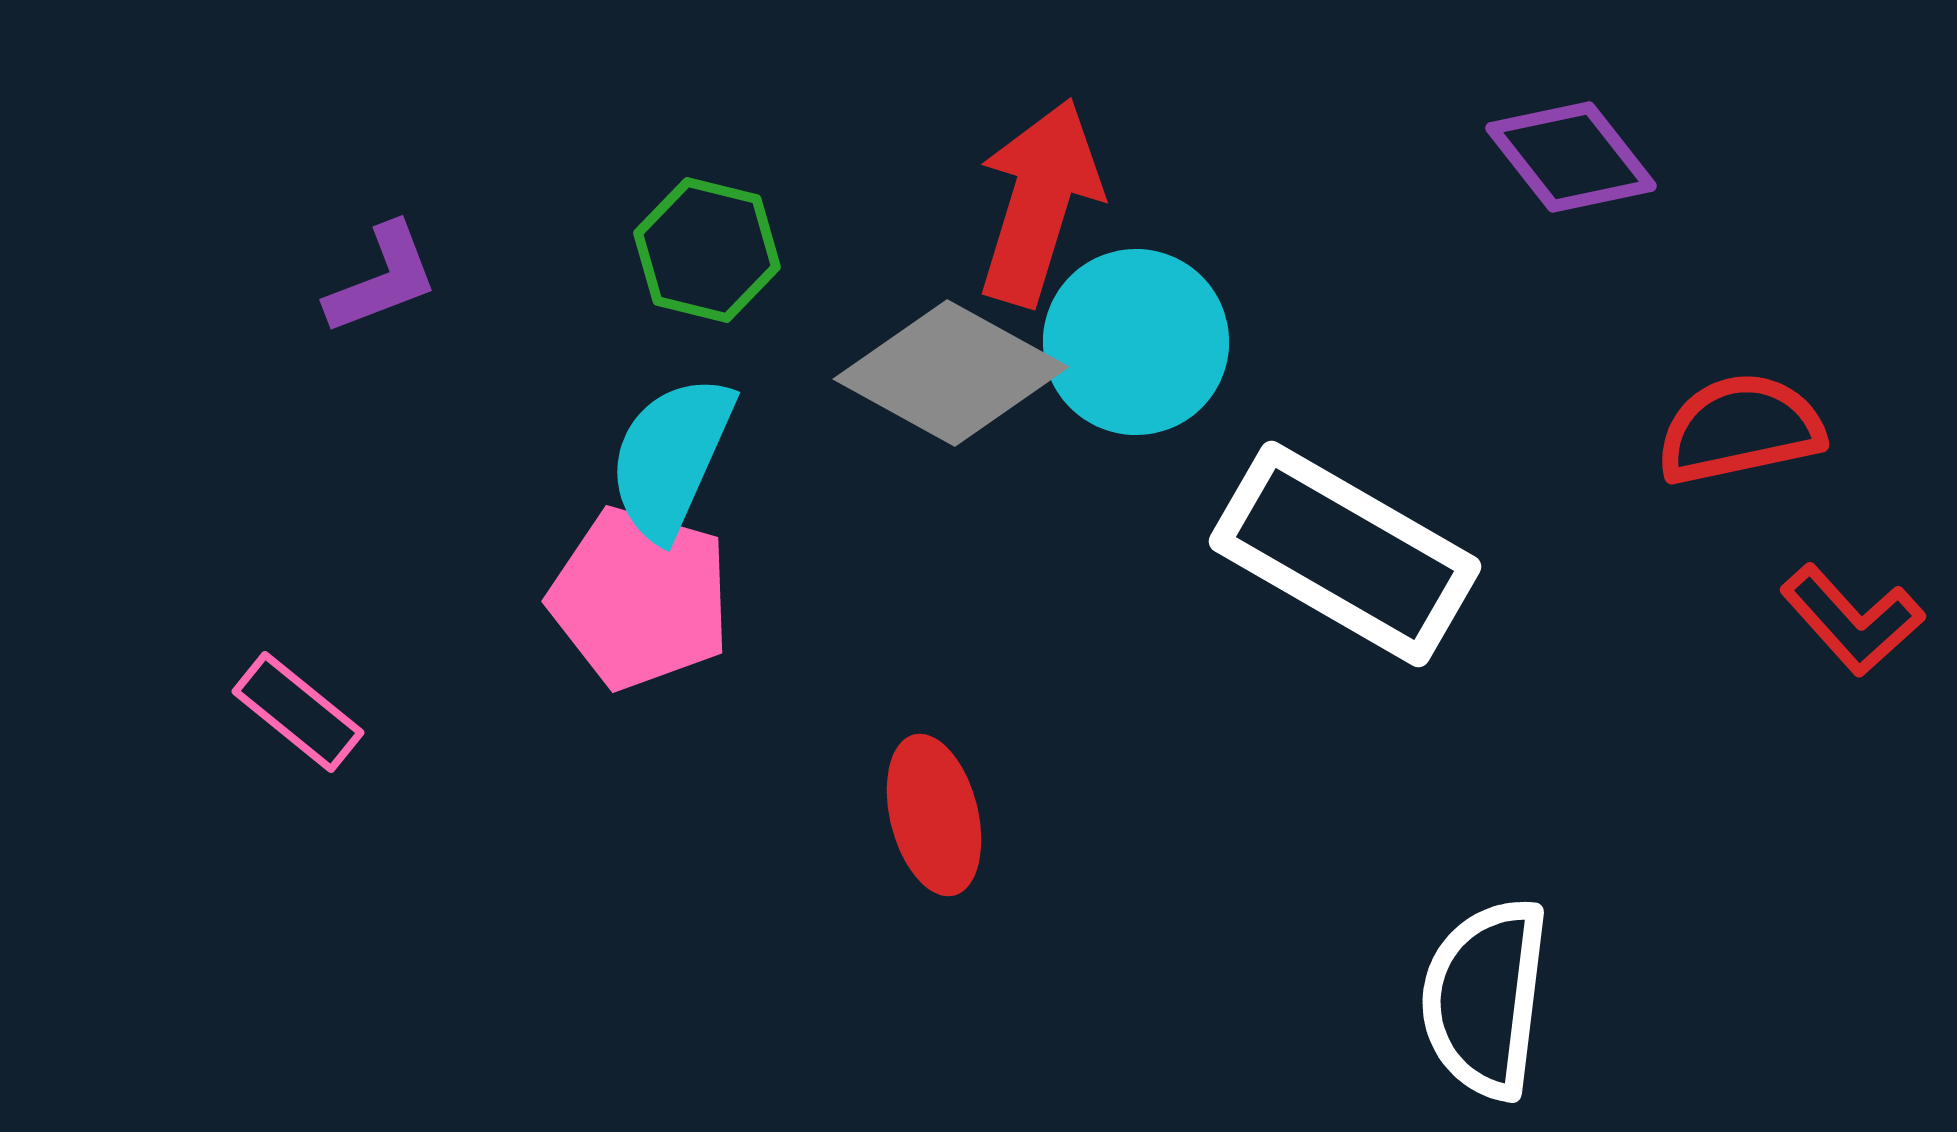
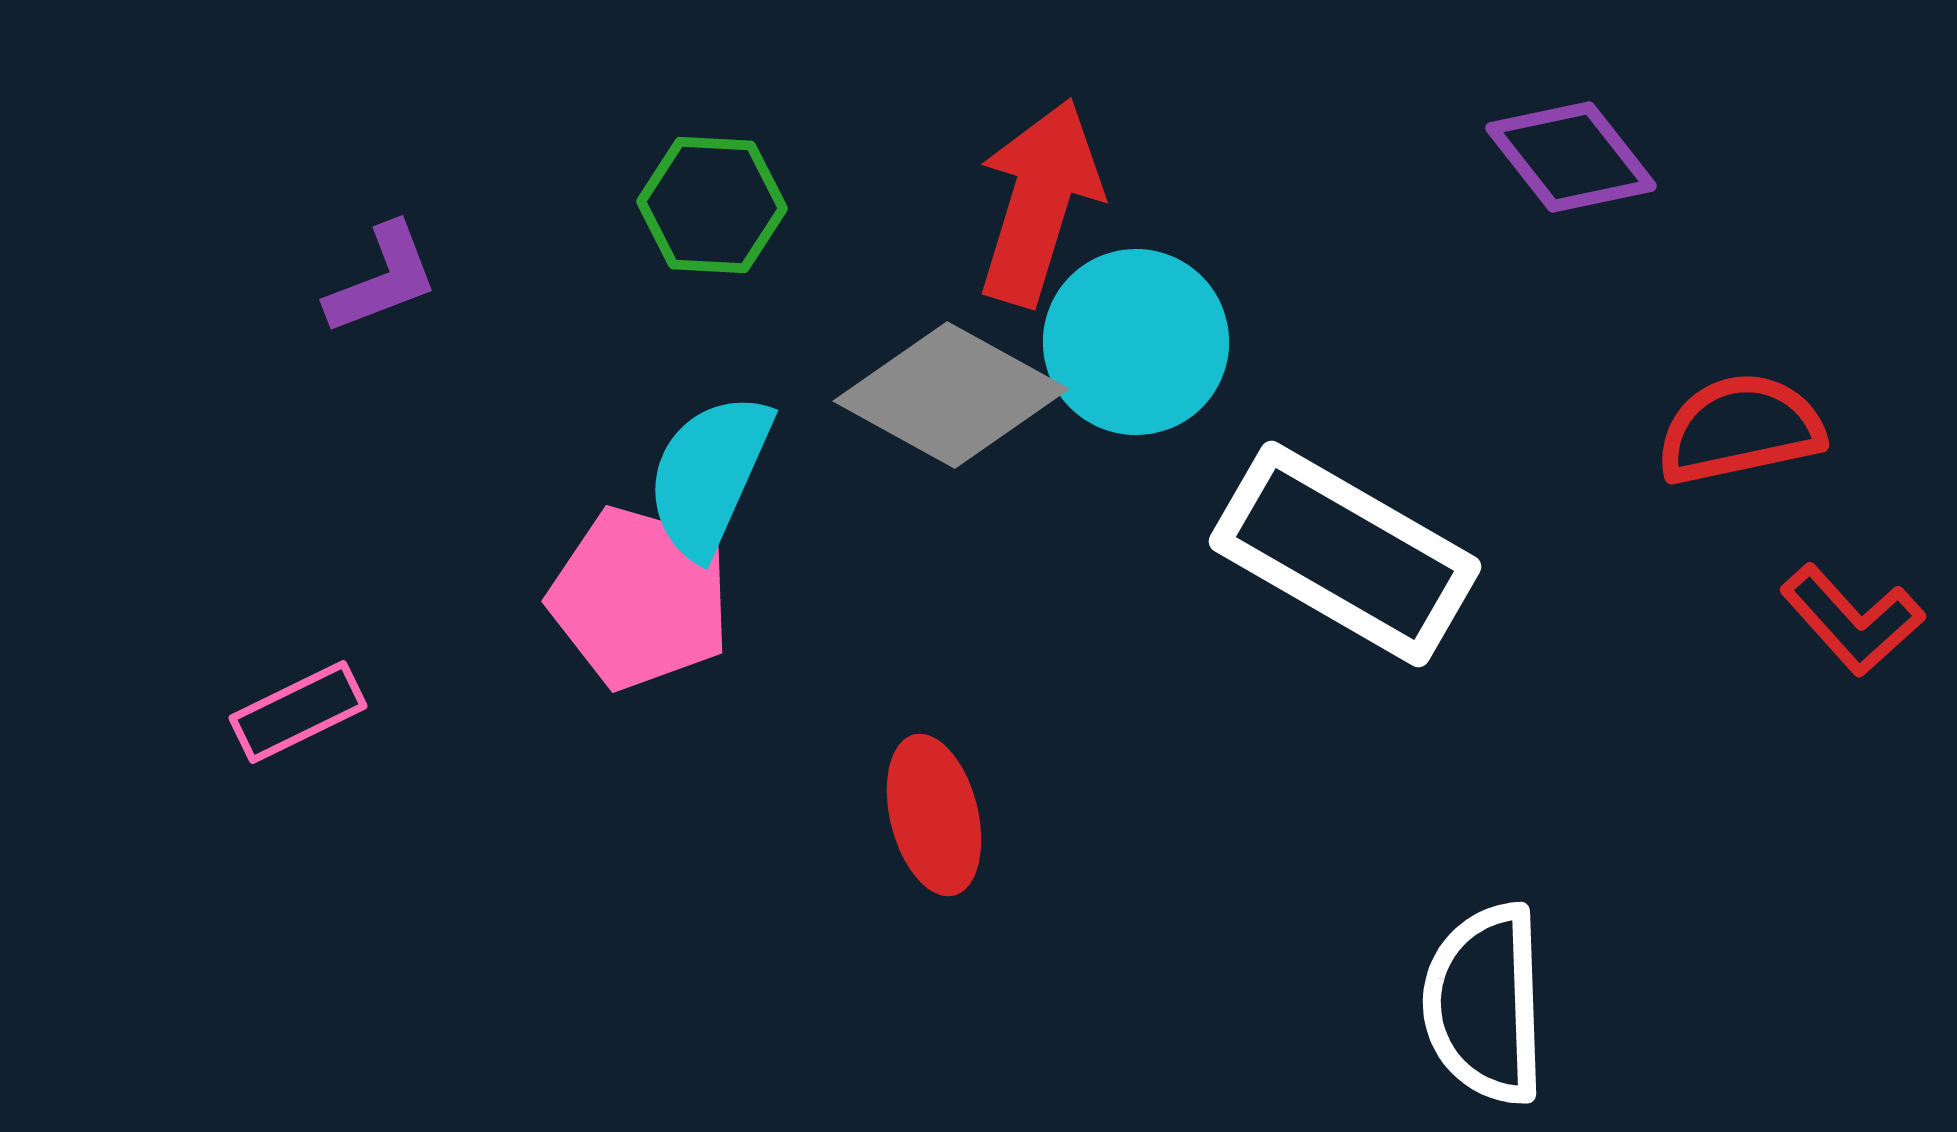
green hexagon: moved 5 px right, 45 px up; rotated 11 degrees counterclockwise
gray diamond: moved 22 px down
cyan semicircle: moved 38 px right, 18 px down
pink rectangle: rotated 65 degrees counterclockwise
white semicircle: moved 6 px down; rotated 9 degrees counterclockwise
